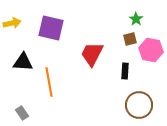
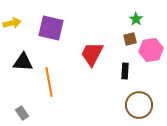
pink hexagon: rotated 20 degrees counterclockwise
